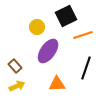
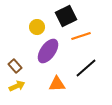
orange line: moved 2 px left, 1 px down
black line: rotated 30 degrees clockwise
